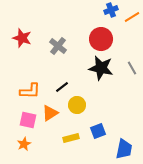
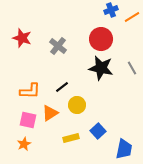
blue square: rotated 21 degrees counterclockwise
